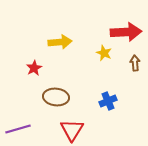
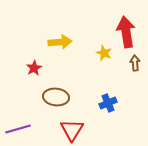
red arrow: rotated 96 degrees counterclockwise
blue cross: moved 2 px down
